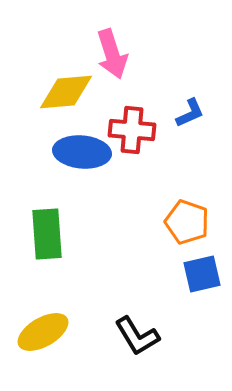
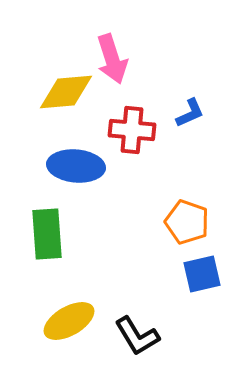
pink arrow: moved 5 px down
blue ellipse: moved 6 px left, 14 px down
yellow ellipse: moved 26 px right, 11 px up
